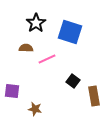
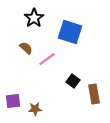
black star: moved 2 px left, 5 px up
brown semicircle: rotated 40 degrees clockwise
pink line: rotated 12 degrees counterclockwise
purple square: moved 1 px right, 10 px down; rotated 14 degrees counterclockwise
brown rectangle: moved 2 px up
brown star: rotated 16 degrees counterclockwise
